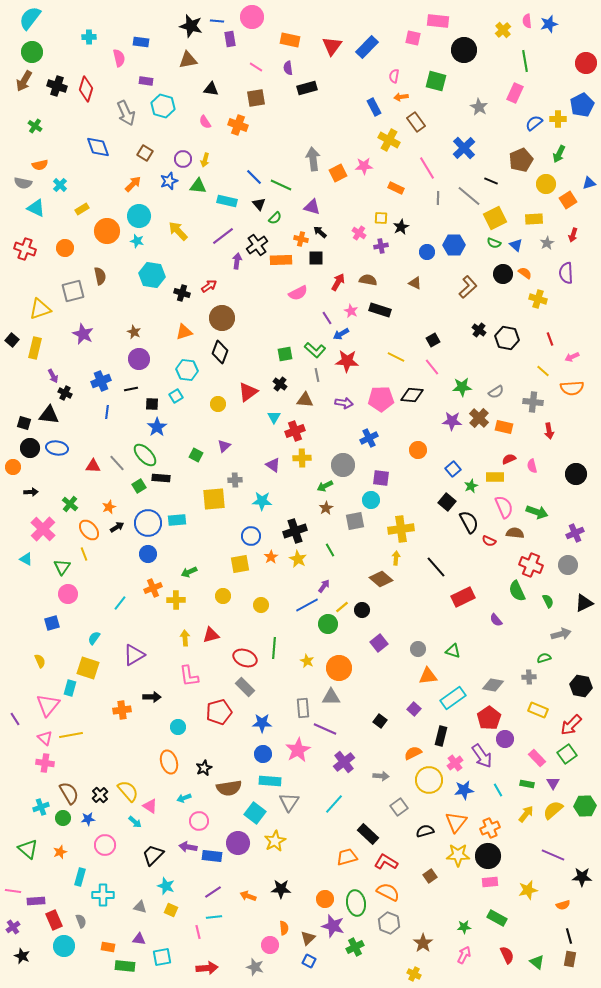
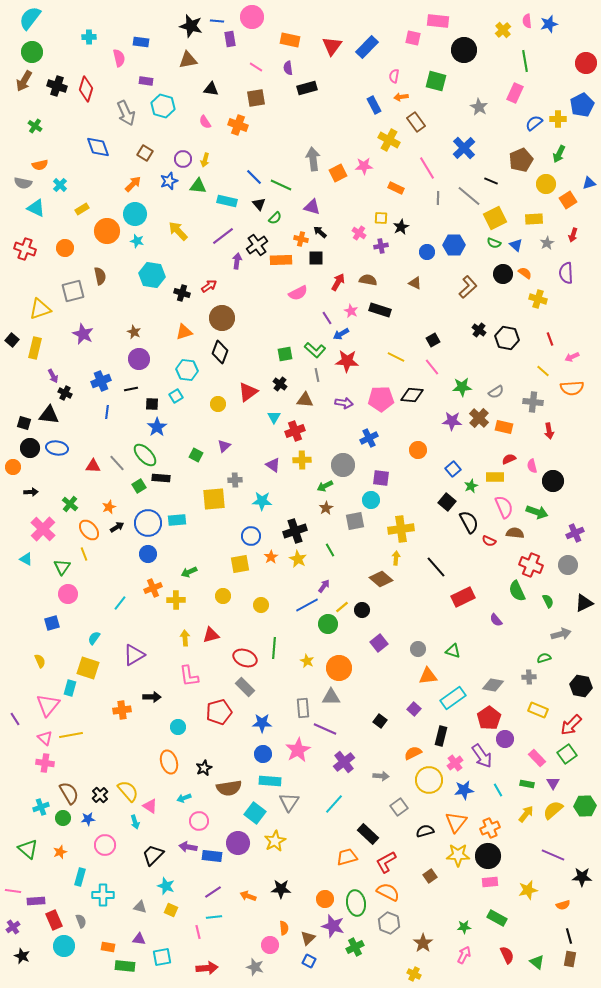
blue rectangle at (374, 107): moved 2 px up
cyan circle at (139, 216): moved 4 px left, 2 px up
yellow cross at (302, 458): moved 2 px down
black circle at (576, 474): moved 23 px left, 7 px down
cyan arrow at (135, 822): rotated 32 degrees clockwise
red L-shape at (386, 862): rotated 60 degrees counterclockwise
